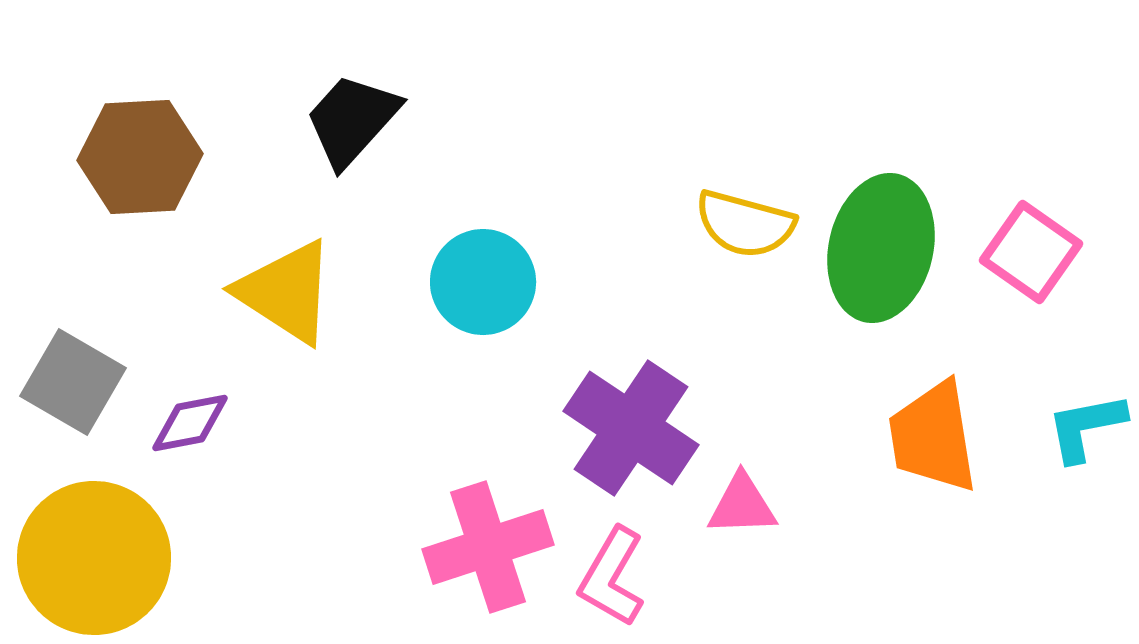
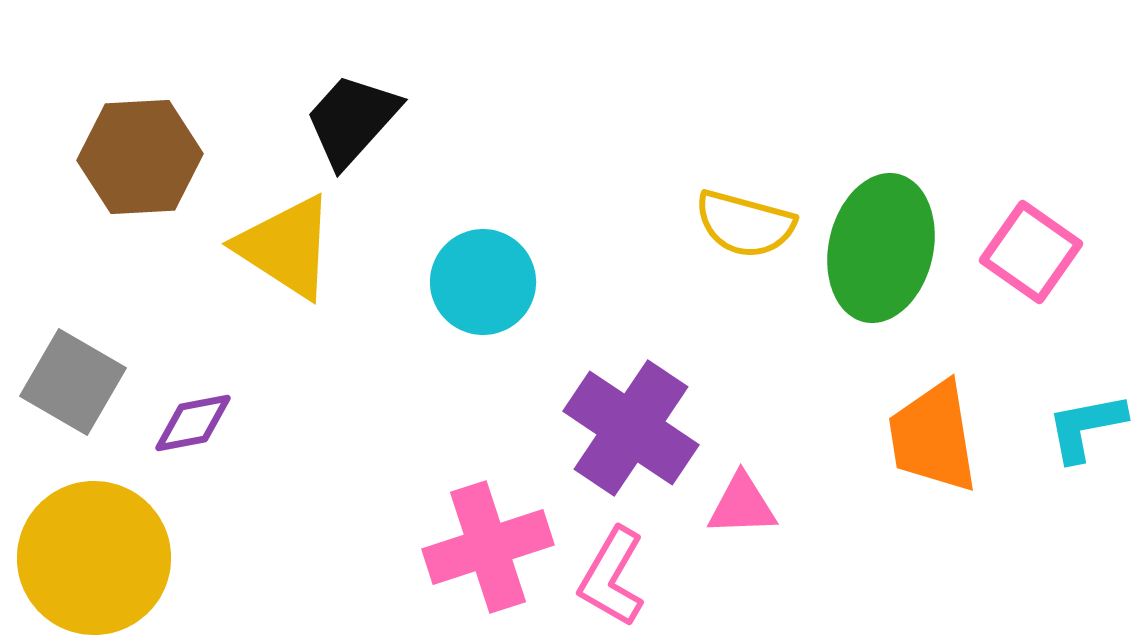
yellow triangle: moved 45 px up
purple diamond: moved 3 px right
